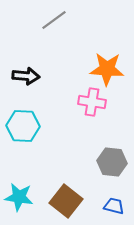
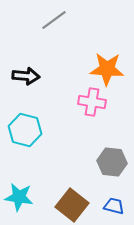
cyan hexagon: moved 2 px right, 4 px down; rotated 12 degrees clockwise
brown square: moved 6 px right, 4 px down
